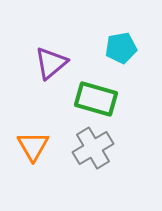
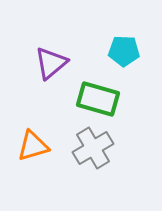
cyan pentagon: moved 3 px right, 3 px down; rotated 12 degrees clockwise
green rectangle: moved 2 px right
orange triangle: rotated 44 degrees clockwise
